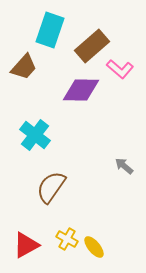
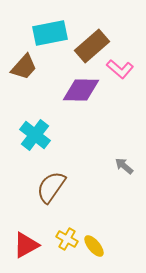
cyan rectangle: moved 3 px down; rotated 60 degrees clockwise
yellow ellipse: moved 1 px up
